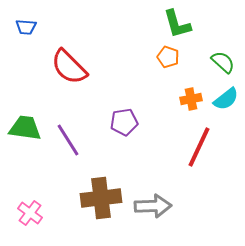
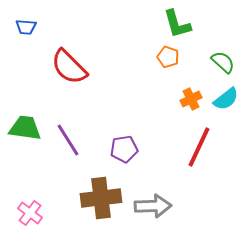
orange cross: rotated 15 degrees counterclockwise
purple pentagon: moved 27 px down
